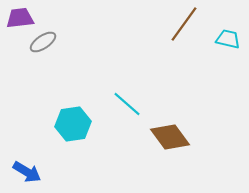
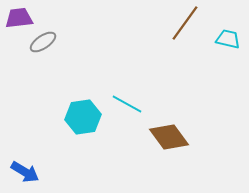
purple trapezoid: moved 1 px left
brown line: moved 1 px right, 1 px up
cyan line: rotated 12 degrees counterclockwise
cyan hexagon: moved 10 px right, 7 px up
brown diamond: moved 1 px left
blue arrow: moved 2 px left
